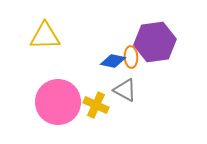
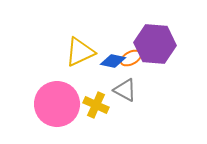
yellow triangle: moved 35 px right, 16 px down; rotated 24 degrees counterclockwise
purple hexagon: moved 2 px down; rotated 12 degrees clockwise
orange ellipse: moved 1 px down; rotated 65 degrees clockwise
pink circle: moved 1 px left, 2 px down
